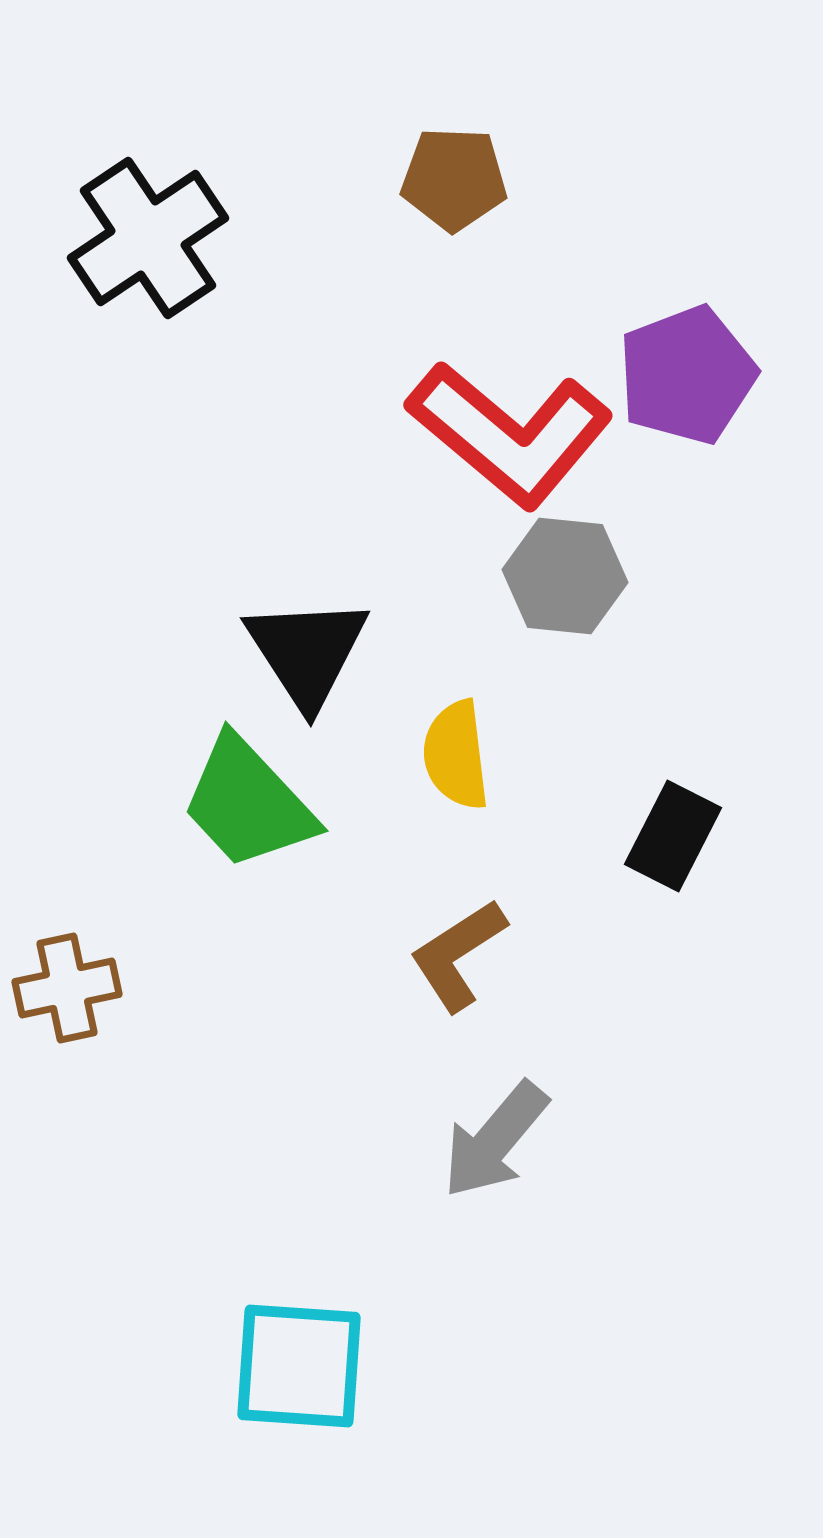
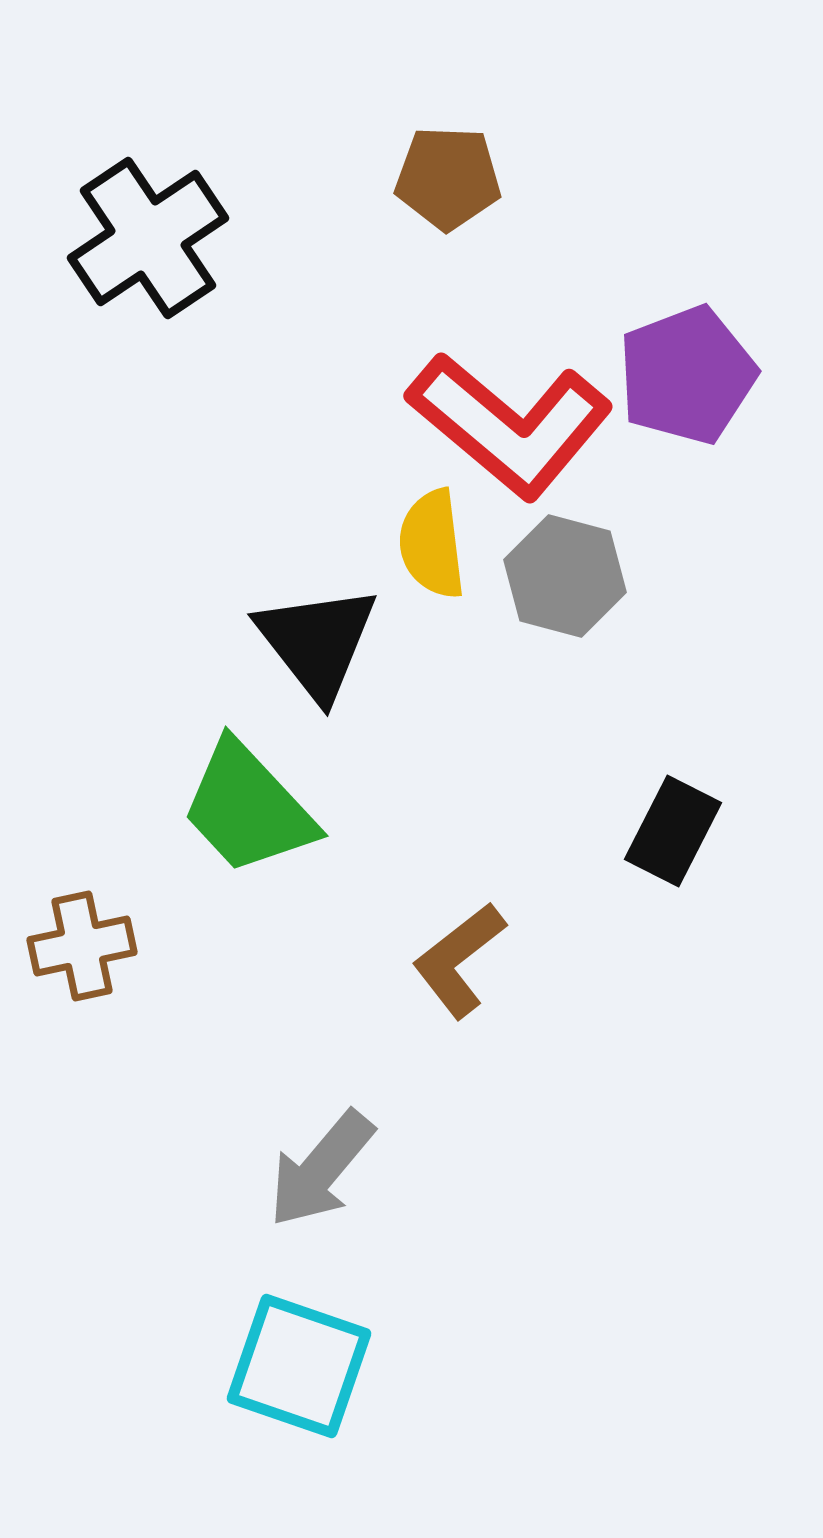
brown pentagon: moved 6 px left, 1 px up
red L-shape: moved 9 px up
gray hexagon: rotated 9 degrees clockwise
black triangle: moved 10 px right, 10 px up; rotated 5 degrees counterclockwise
yellow semicircle: moved 24 px left, 211 px up
green trapezoid: moved 5 px down
black rectangle: moved 5 px up
brown L-shape: moved 1 px right, 5 px down; rotated 5 degrees counterclockwise
brown cross: moved 15 px right, 42 px up
gray arrow: moved 174 px left, 29 px down
cyan square: rotated 15 degrees clockwise
